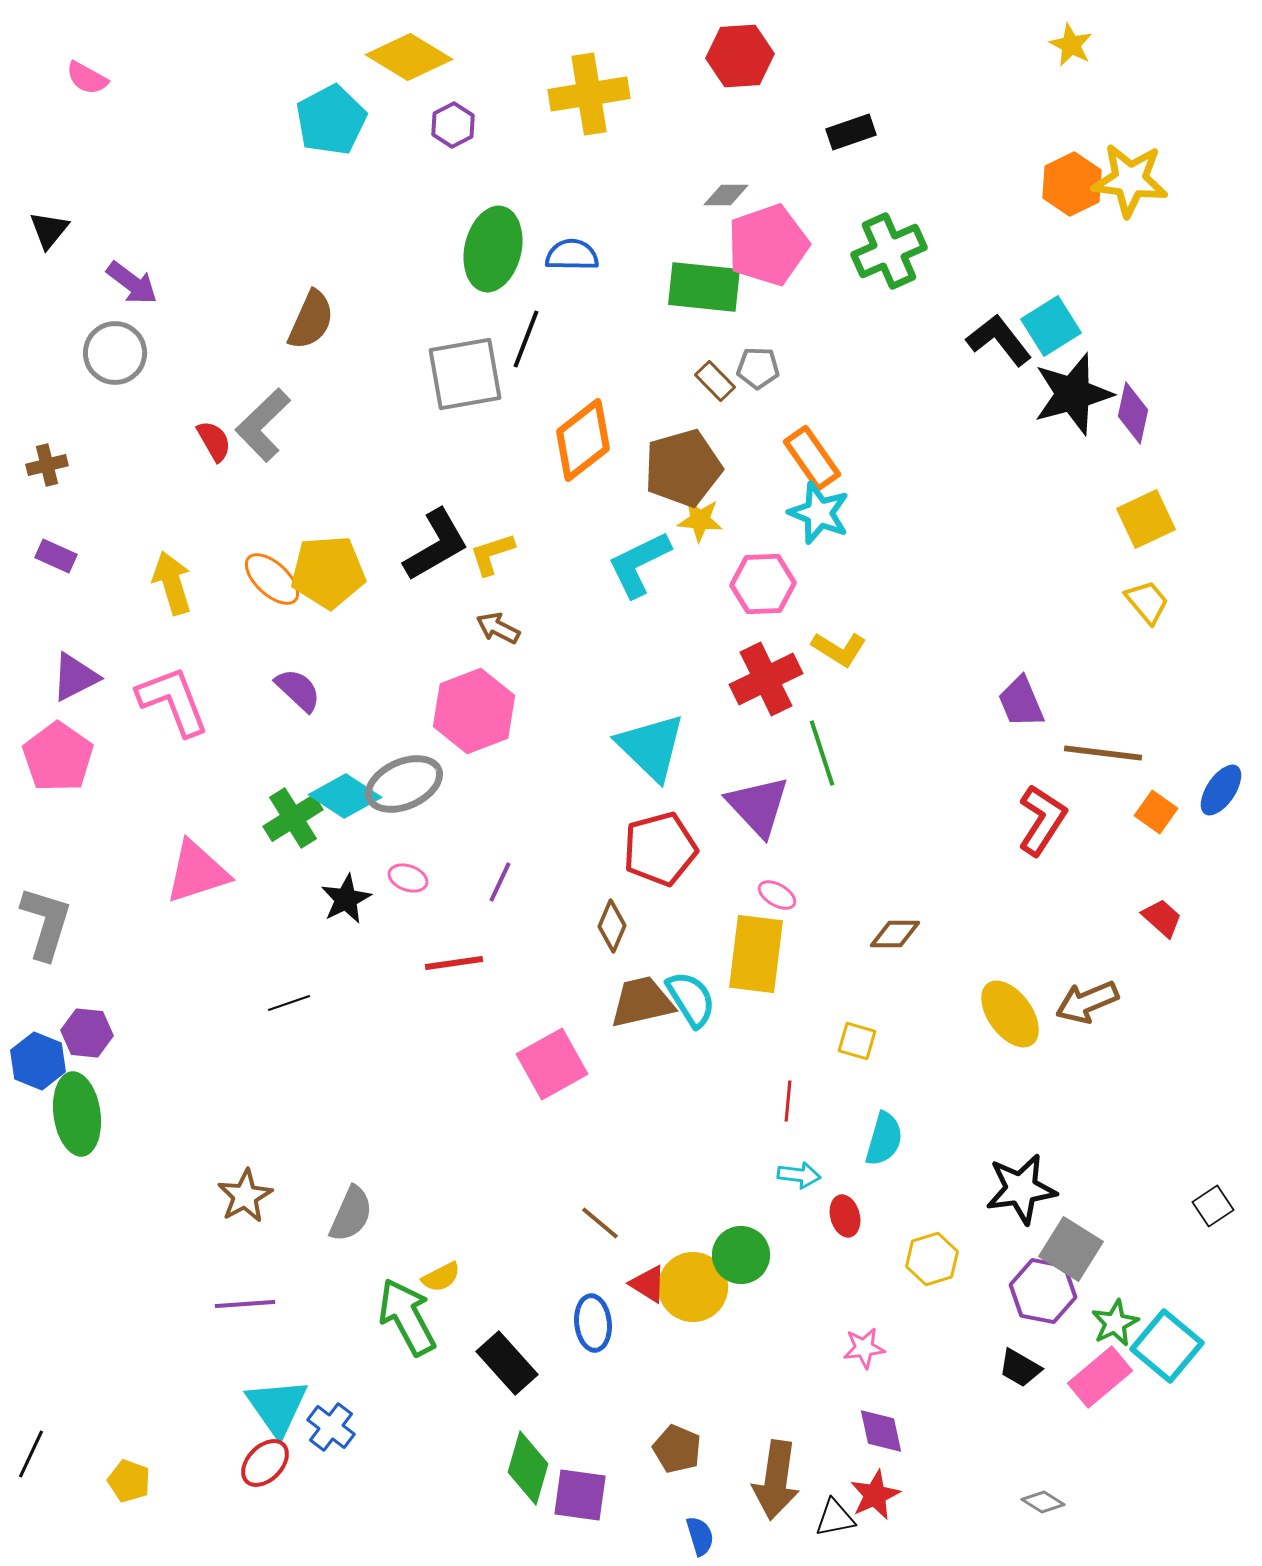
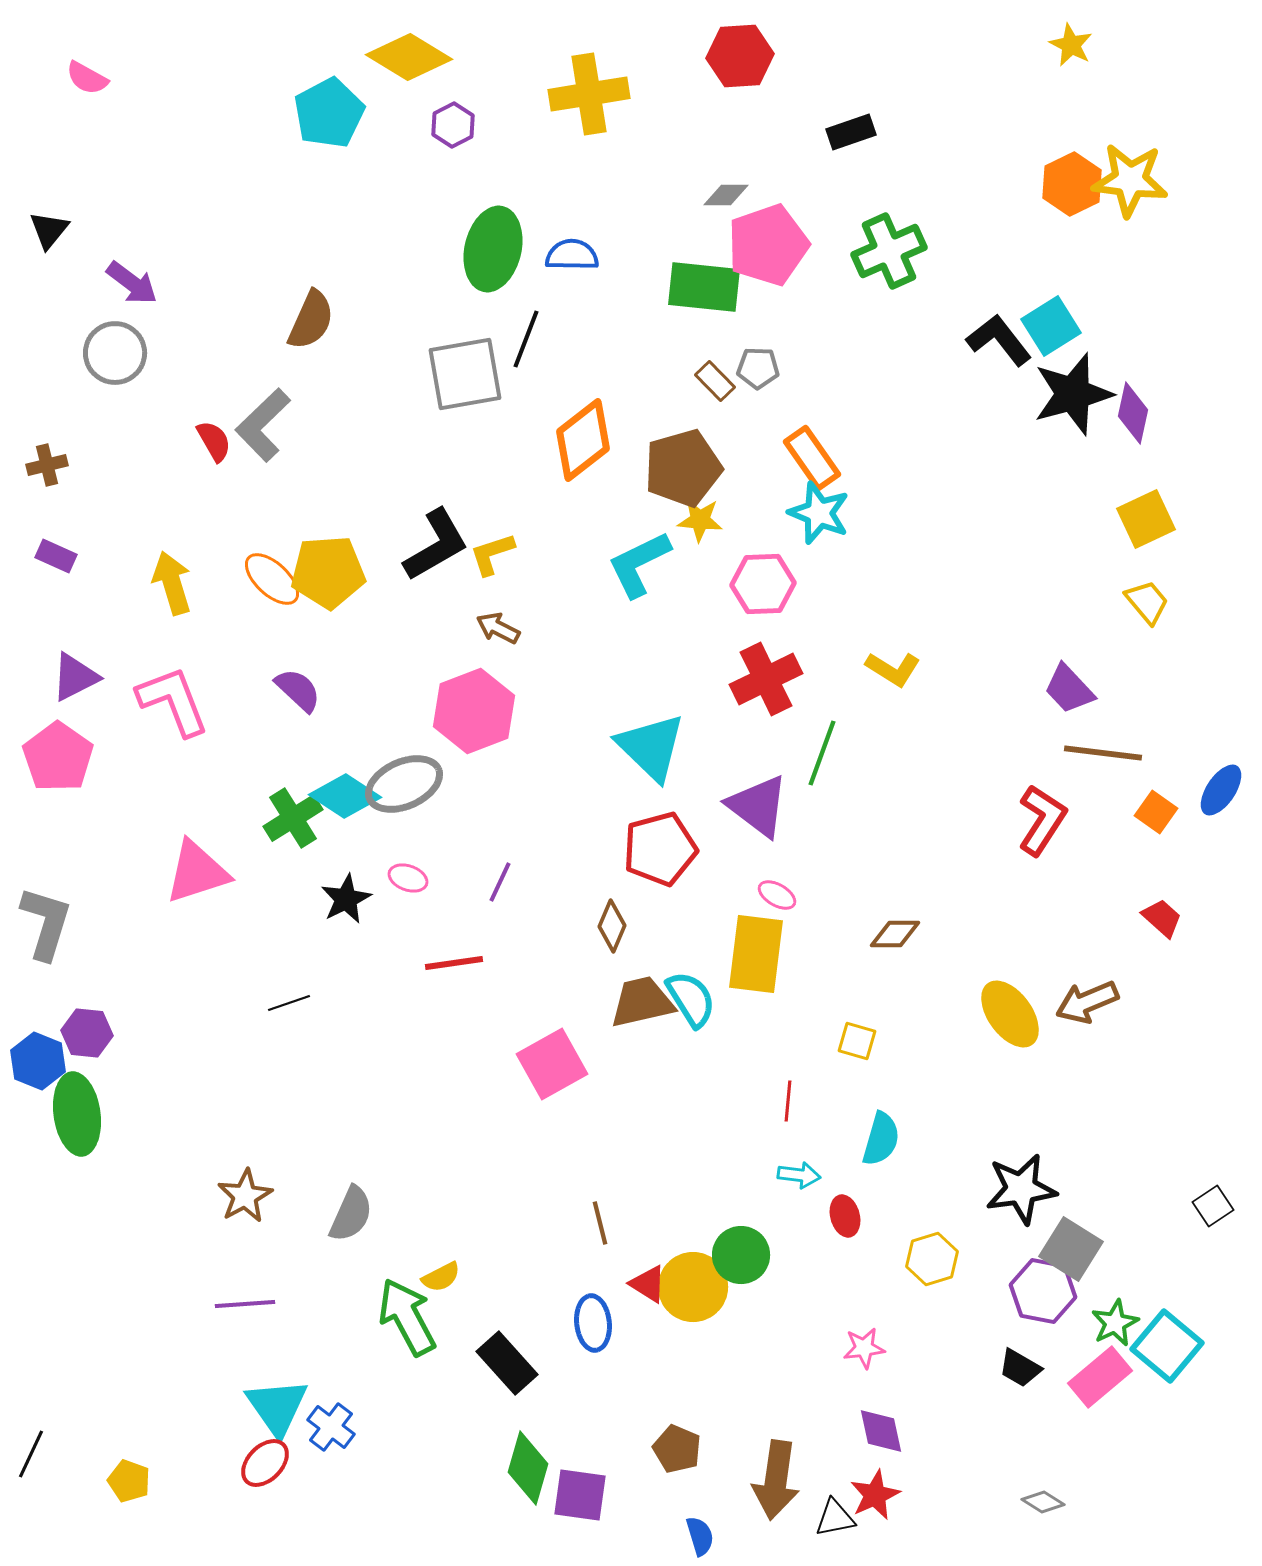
cyan pentagon at (331, 120): moved 2 px left, 7 px up
yellow L-shape at (839, 649): moved 54 px right, 20 px down
purple trapezoid at (1021, 702): moved 48 px right, 13 px up; rotated 20 degrees counterclockwise
green line at (822, 753): rotated 38 degrees clockwise
purple triangle at (758, 806): rotated 10 degrees counterclockwise
cyan semicircle at (884, 1139): moved 3 px left
brown line at (600, 1223): rotated 36 degrees clockwise
